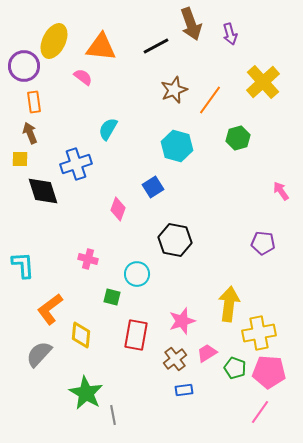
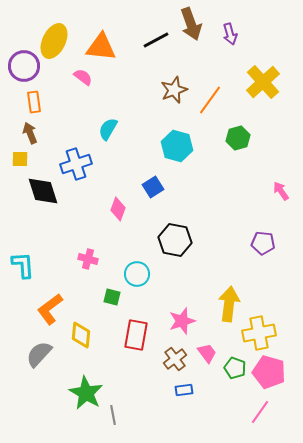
black line at (156, 46): moved 6 px up
pink trapezoid at (207, 353): rotated 85 degrees clockwise
pink pentagon at (269, 372): rotated 12 degrees clockwise
